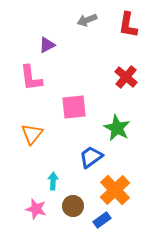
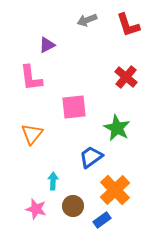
red L-shape: rotated 28 degrees counterclockwise
